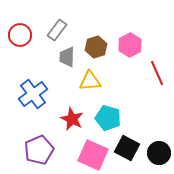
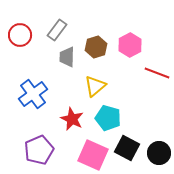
red line: rotated 45 degrees counterclockwise
yellow triangle: moved 5 px right, 5 px down; rotated 35 degrees counterclockwise
